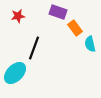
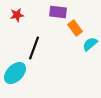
purple rectangle: rotated 12 degrees counterclockwise
red star: moved 1 px left, 1 px up
cyan semicircle: rotated 63 degrees clockwise
